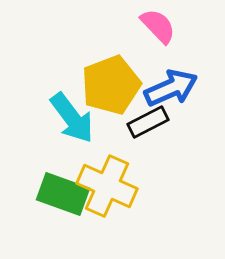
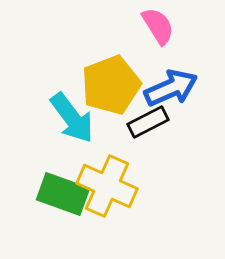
pink semicircle: rotated 12 degrees clockwise
